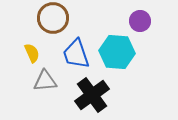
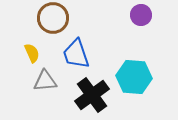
purple circle: moved 1 px right, 6 px up
cyan hexagon: moved 17 px right, 25 px down
